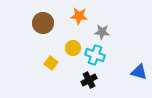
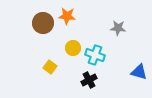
orange star: moved 12 px left
gray star: moved 16 px right, 4 px up
yellow square: moved 1 px left, 4 px down
